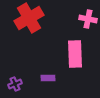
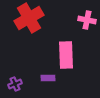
pink cross: moved 1 px left, 1 px down
pink rectangle: moved 9 px left, 1 px down
